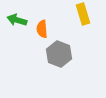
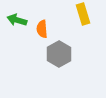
gray hexagon: rotated 10 degrees clockwise
